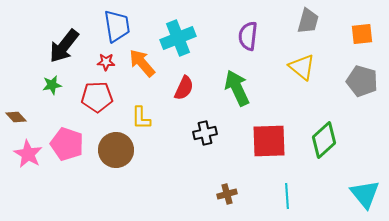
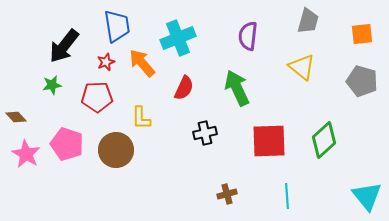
red star: rotated 24 degrees counterclockwise
pink star: moved 2 px left
cyan triangle: moved 2 px right, 2 px down
